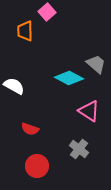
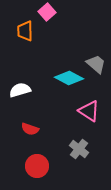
white semicircle: moved 6 px right, 4 px down; rotated 45 degrees counterclockwise
